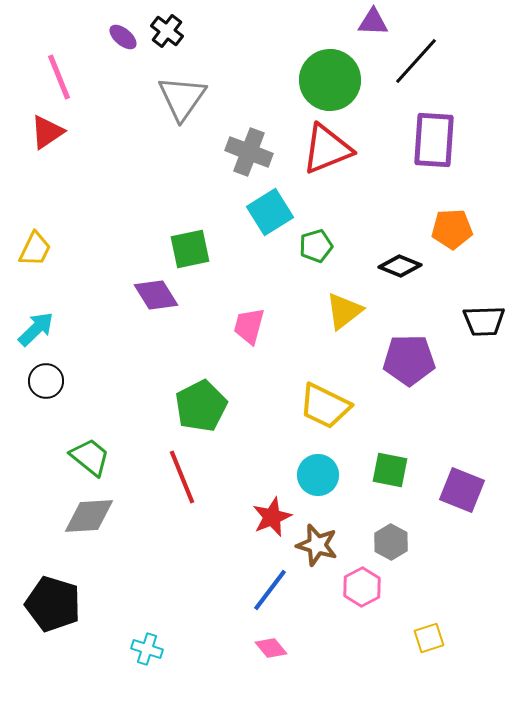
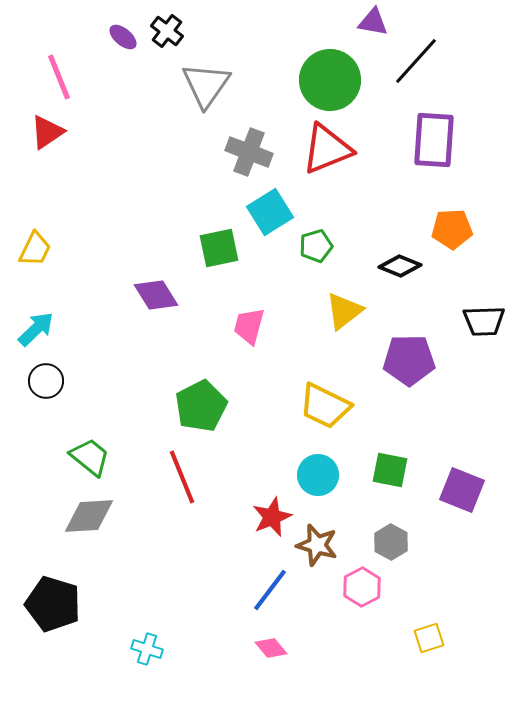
purple triangle at (373, 22): rotated 8 degrees clockwise
gray triangle at (182, 98): moved 24 px right, 13 px up
green square at (190, 249): moved 29 px right, 1 px up
